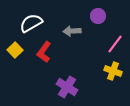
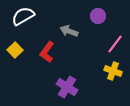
white semicircle: moved 8 px left, 7 px up
gray arrow: moved 3 px left; rotated 24 degrees clockwise
red L-shape: moved 3 px right
